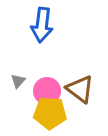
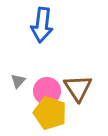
brown triangle: moved 2 px left, 1 px up; rotated 20 degrees clockwise
yellow pentagon: rotated 16 degrees clockwise
